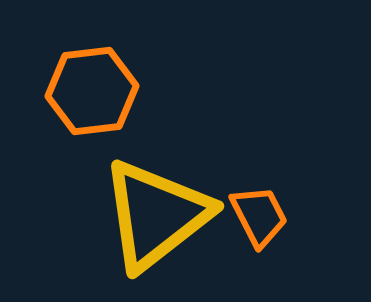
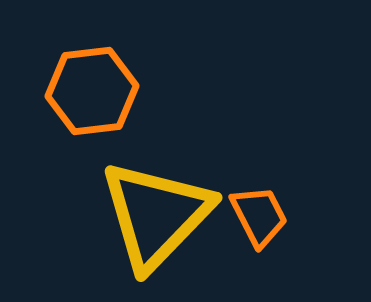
yellow triangle: rotated 8 degrees counterclockwise
